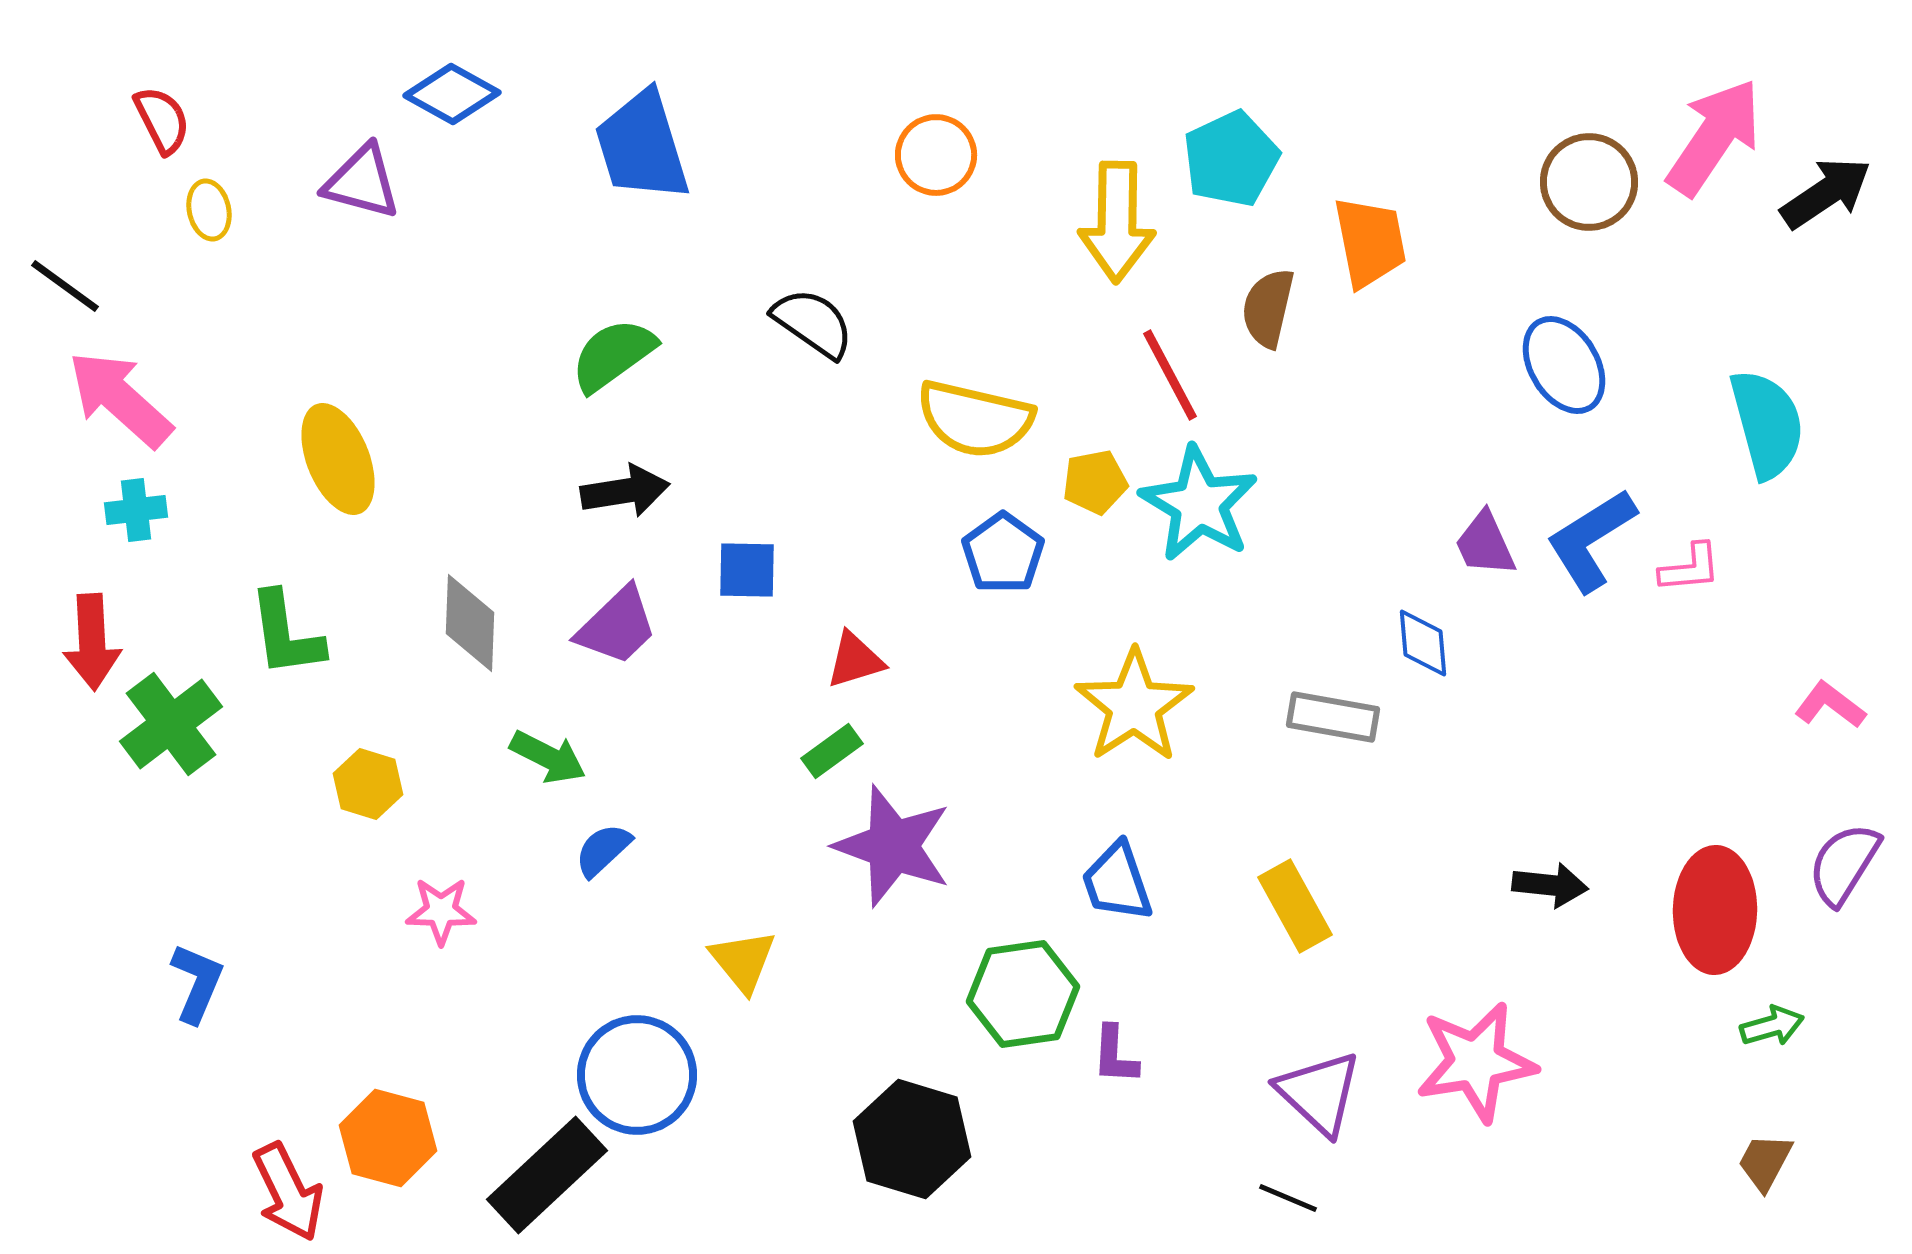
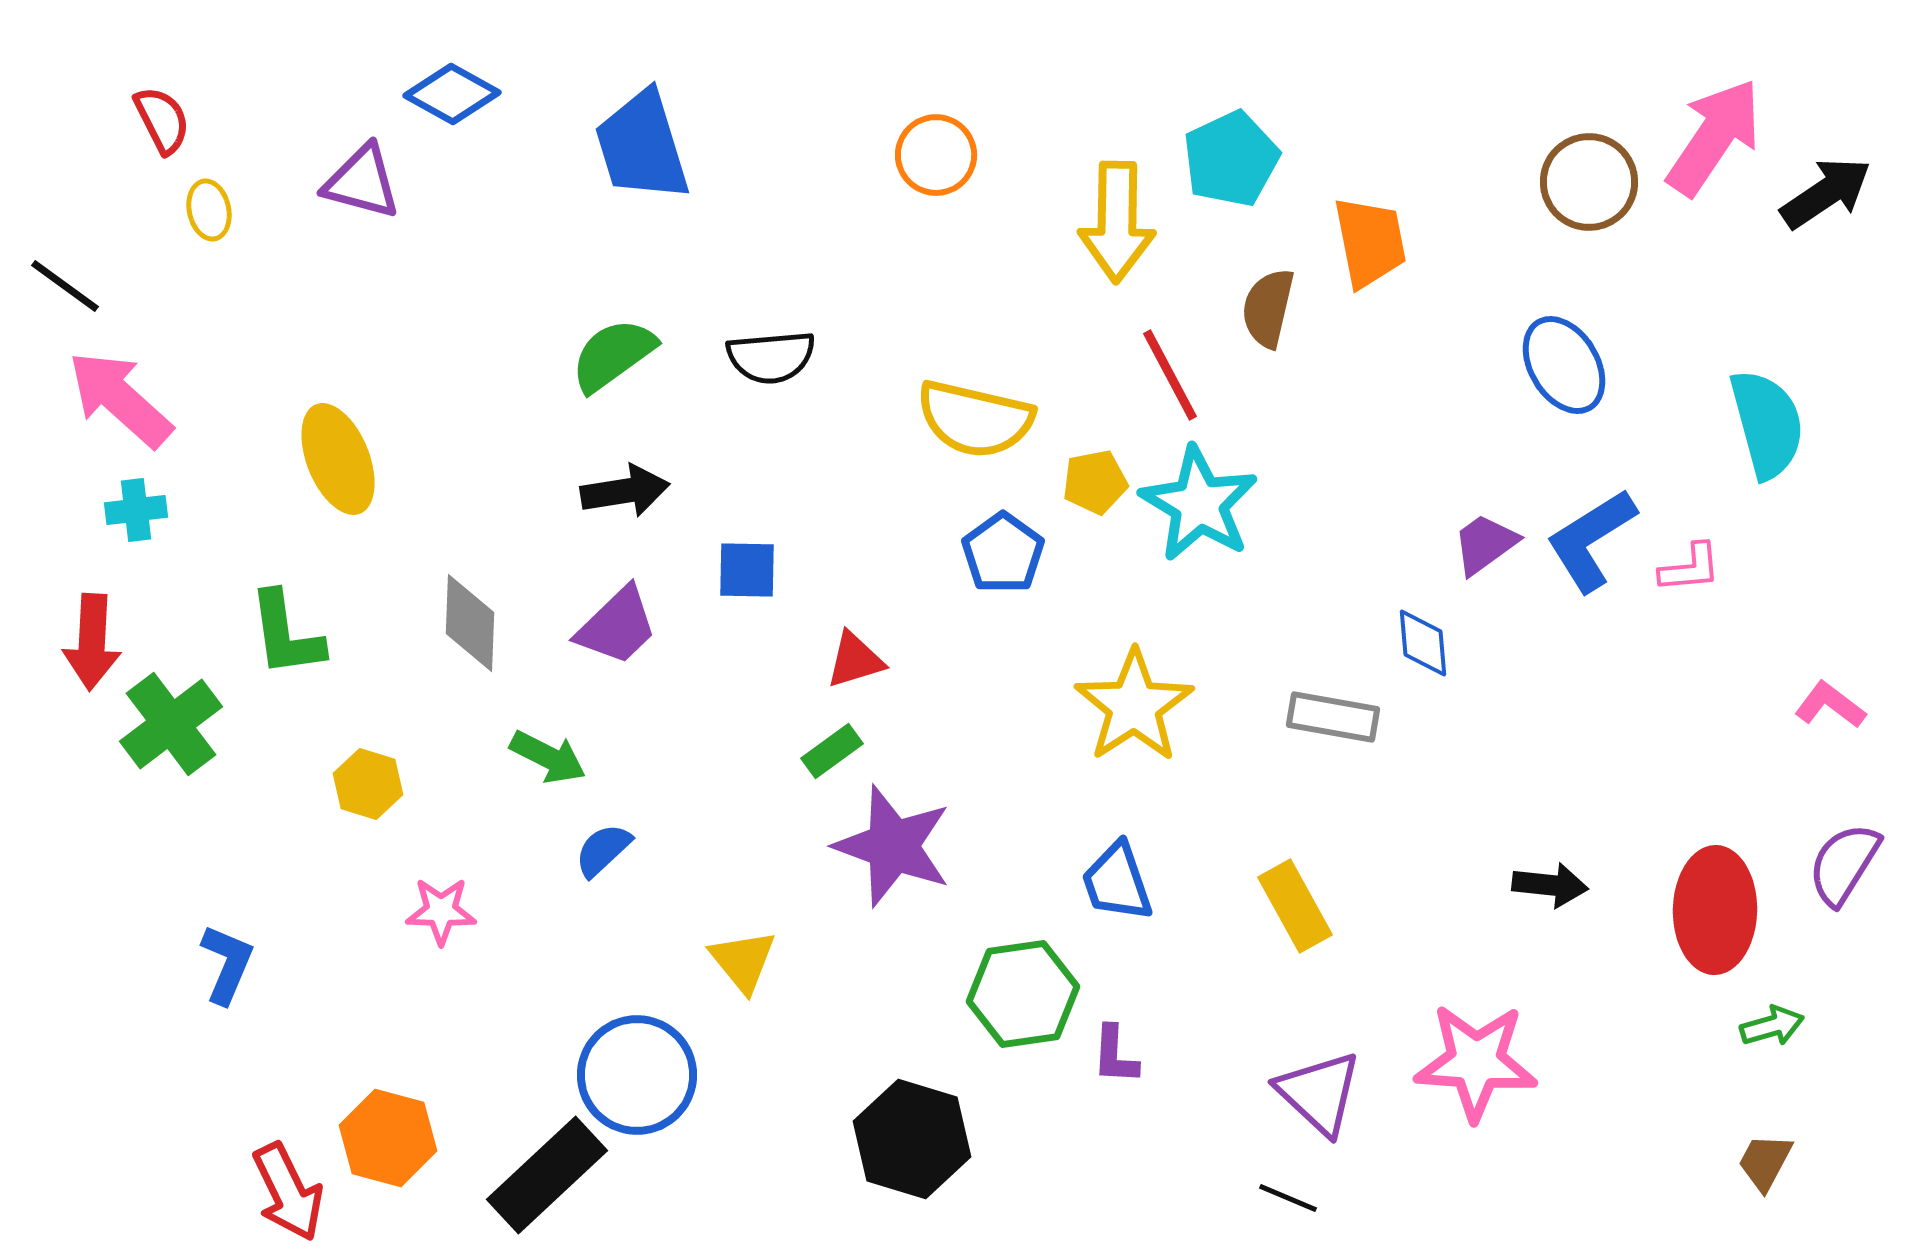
black semicircle at (813, 323): moved 42 px left, 34 px down; rotated 140 degrees clockwise
purple trapezoid at (1485, 544): rotated 78 degrees clockwise
red arrow at (92, 642): rotated 6 degrees clockwise
blue L-shape at (197, 983): moved 30 px right, 19 px up
pink star at (1476, 1062): rotated 13 degrees clockwise
